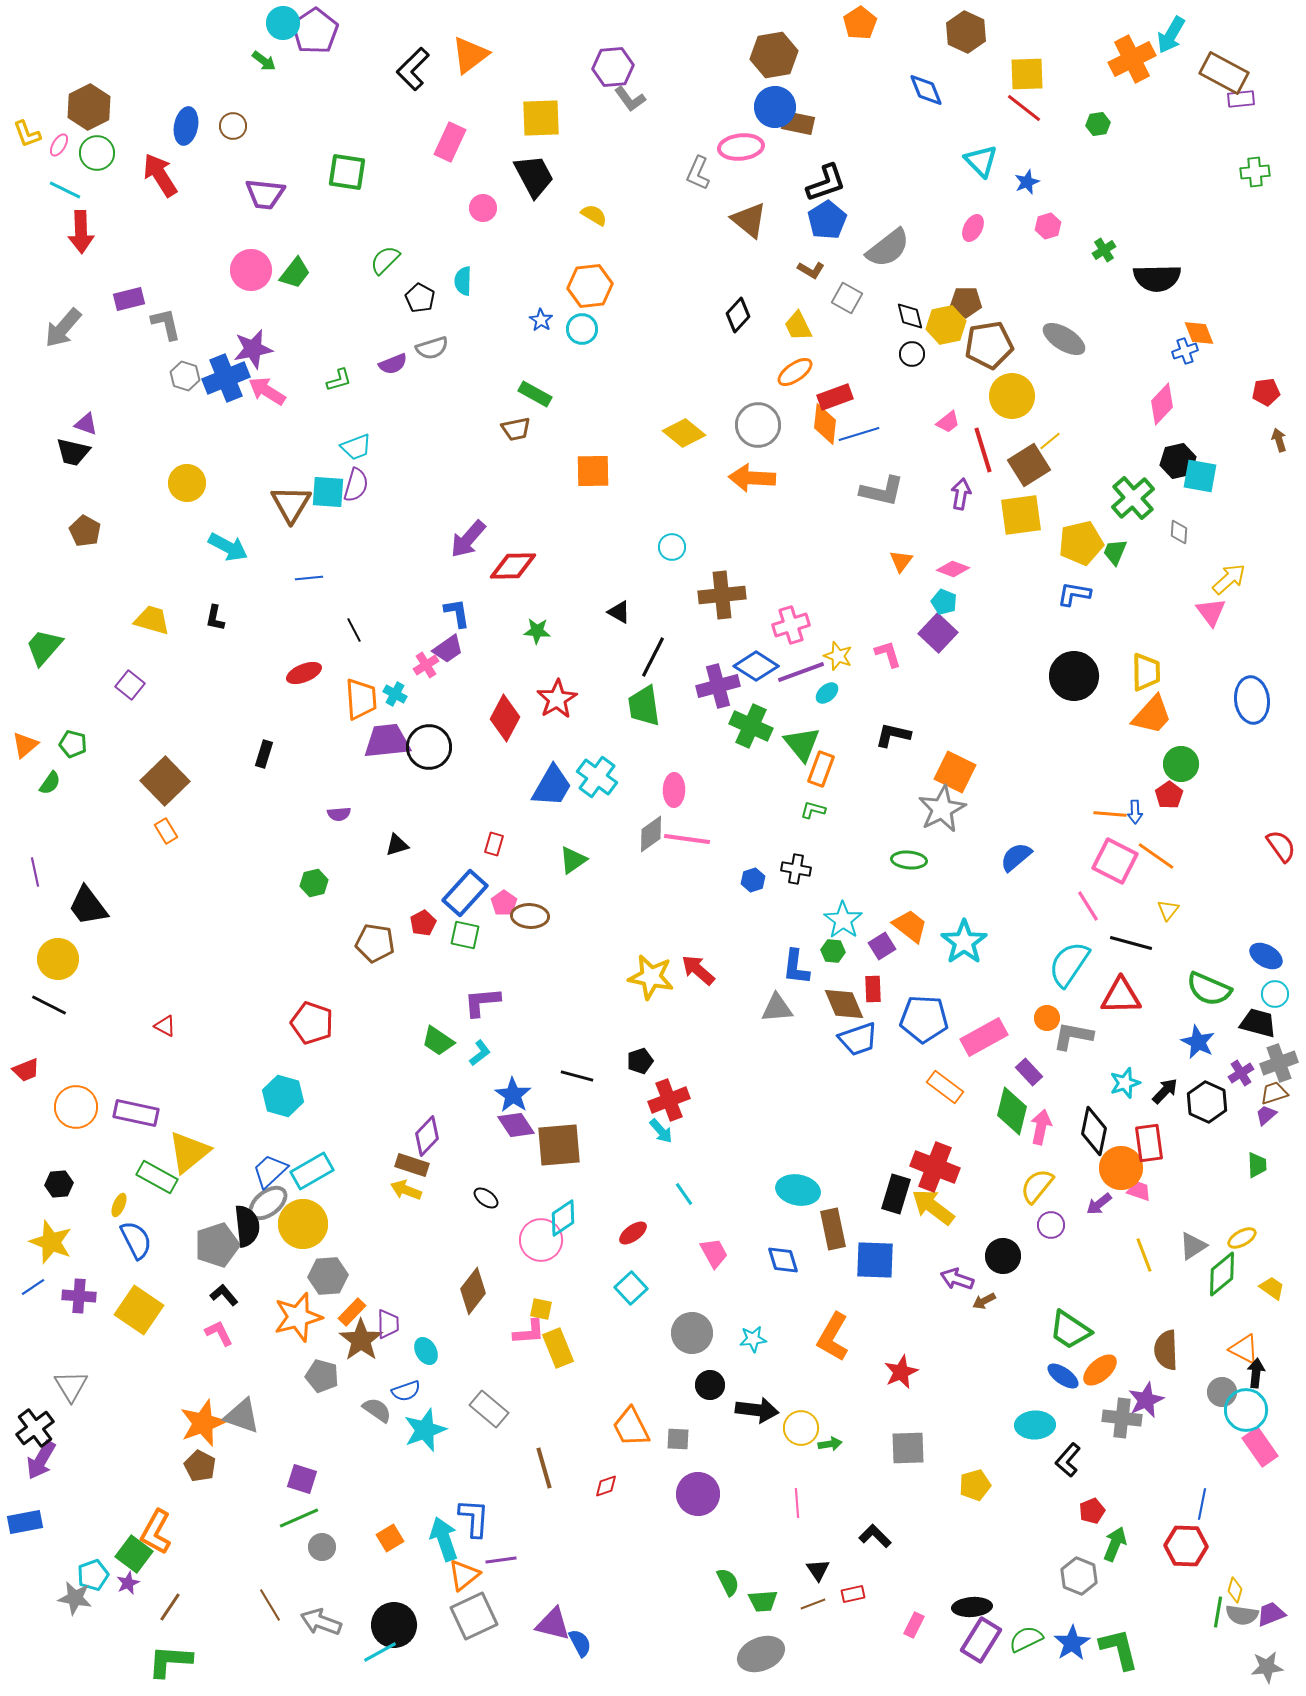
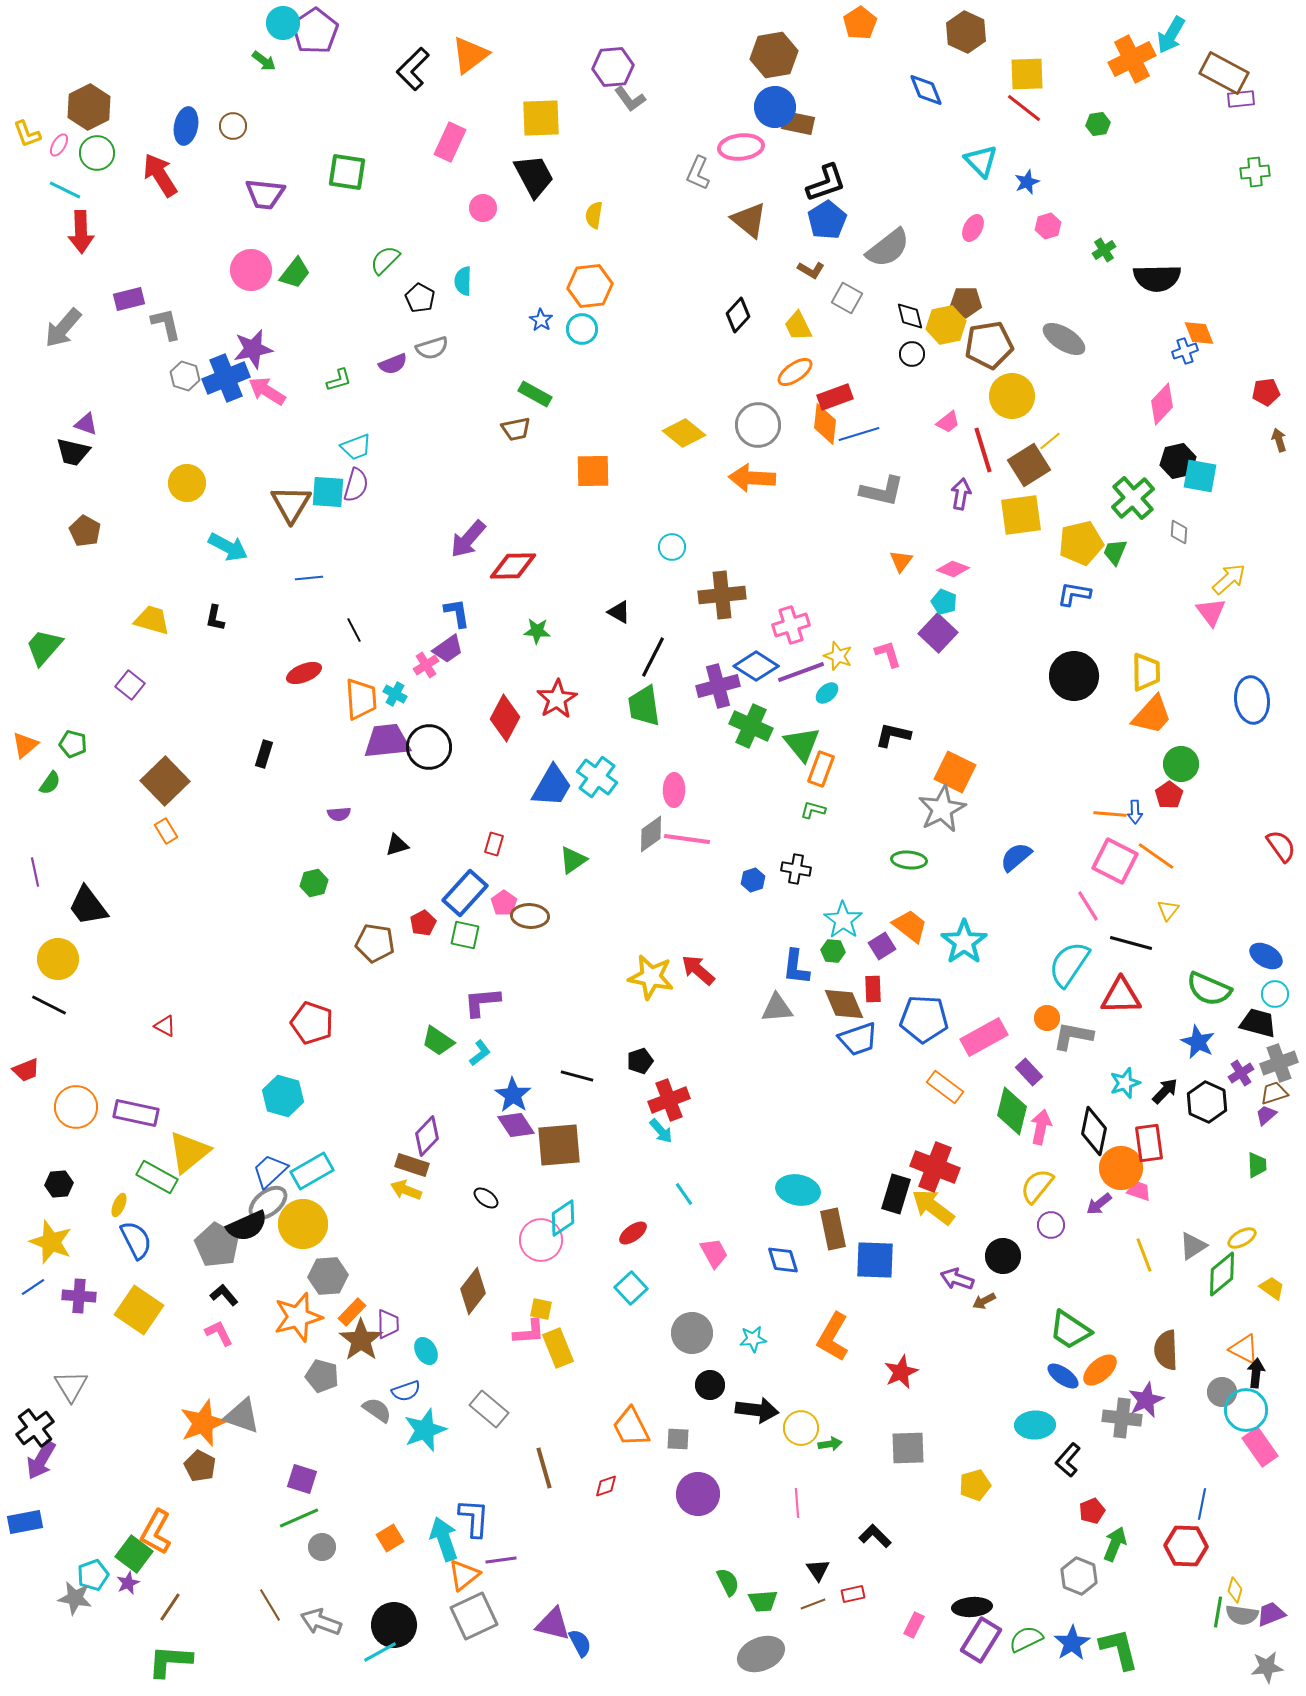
yellow semicircle at (594, 215): rotated 112 degrees counterclockwise
black semicircle at (247, 1226): rotated 72 degrees clockwise
gray pentagon at (217, 1245): rotated 24 degrees counterclockwise
